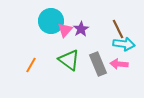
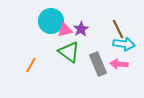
pink triangle: rotated 35 degrees clockwise
green triangle: moved 8 px up
